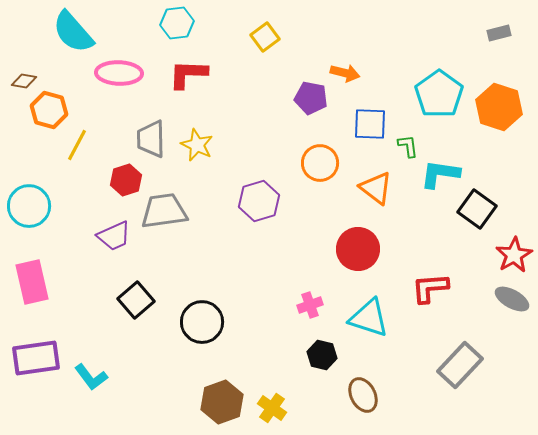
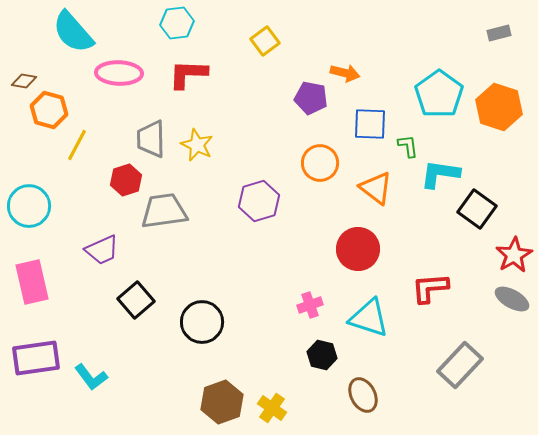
yellow square at (265, 37): moved 4 px down
purple trapezoid at (114, 236): moved 12 px left, 14 px down
